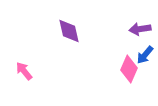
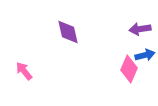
purple diamond: moved 1 px left, 1 px down
blue arrow: rotated 144 degrees counterclockwise
